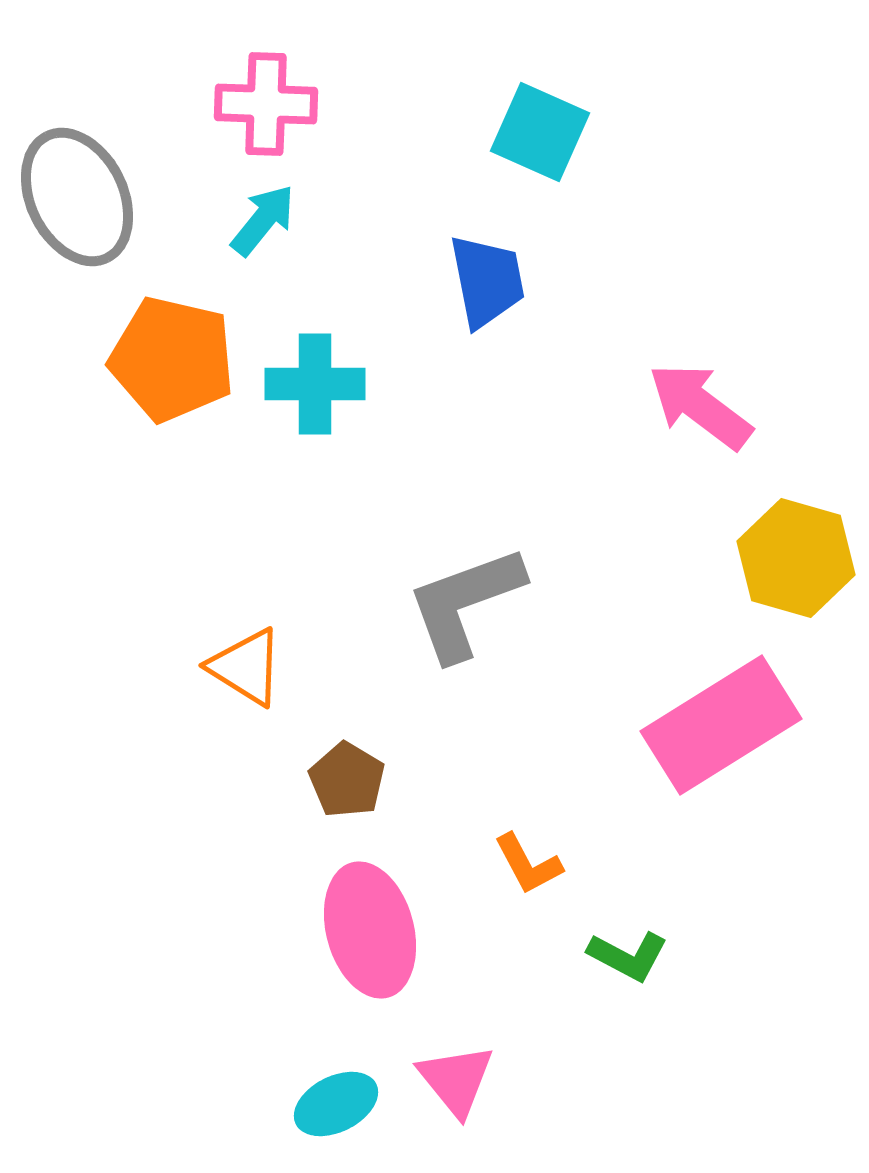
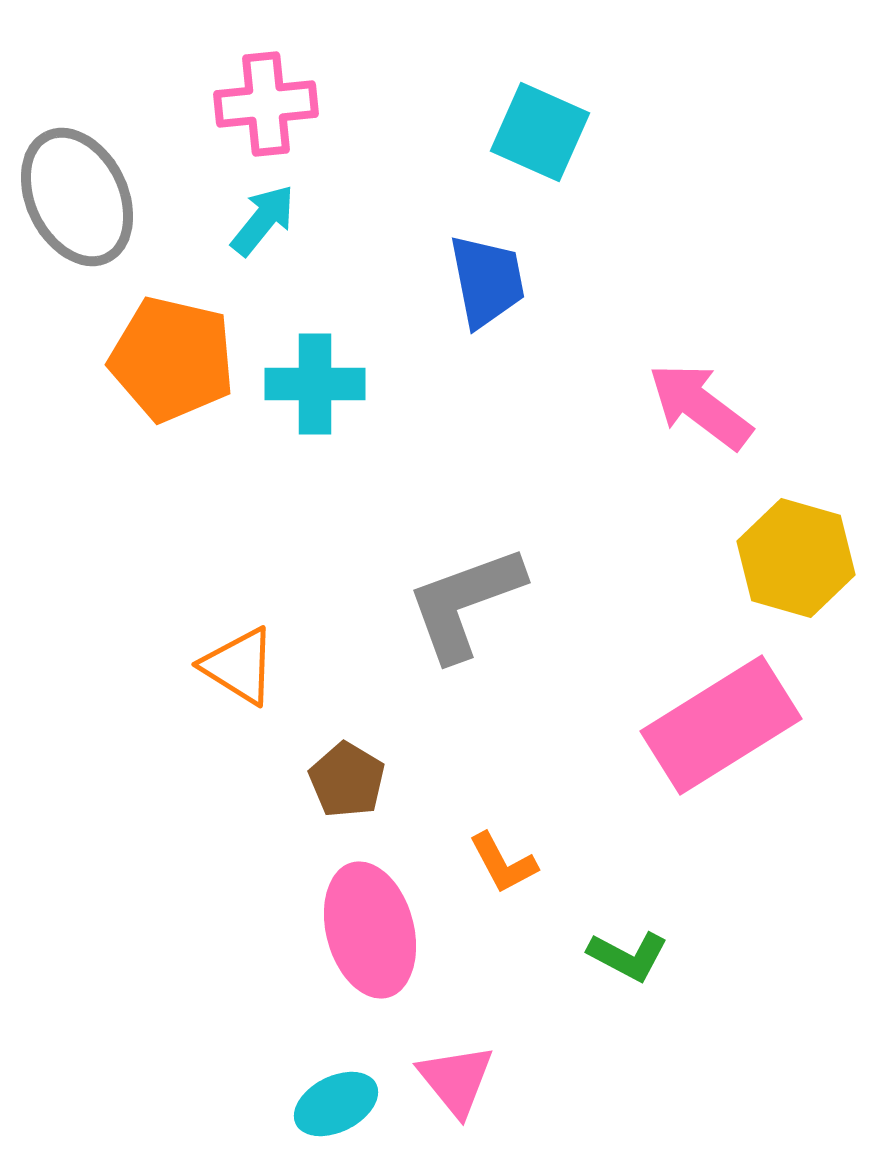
pink cross: rotated 8 degrees counterclockwise
orange triangle: moved 7 px left, 1 px up
orange L-shape: moved 25 px left, 1 px up
